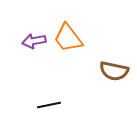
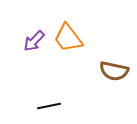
purple arrow: rotated 35 degrees counterclockwise
black line: moved 1 px down
